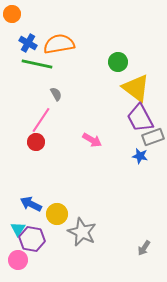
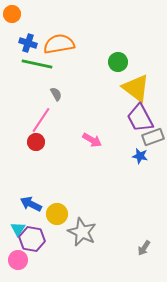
blue cross: rotated 12 degrees counterclockwise
